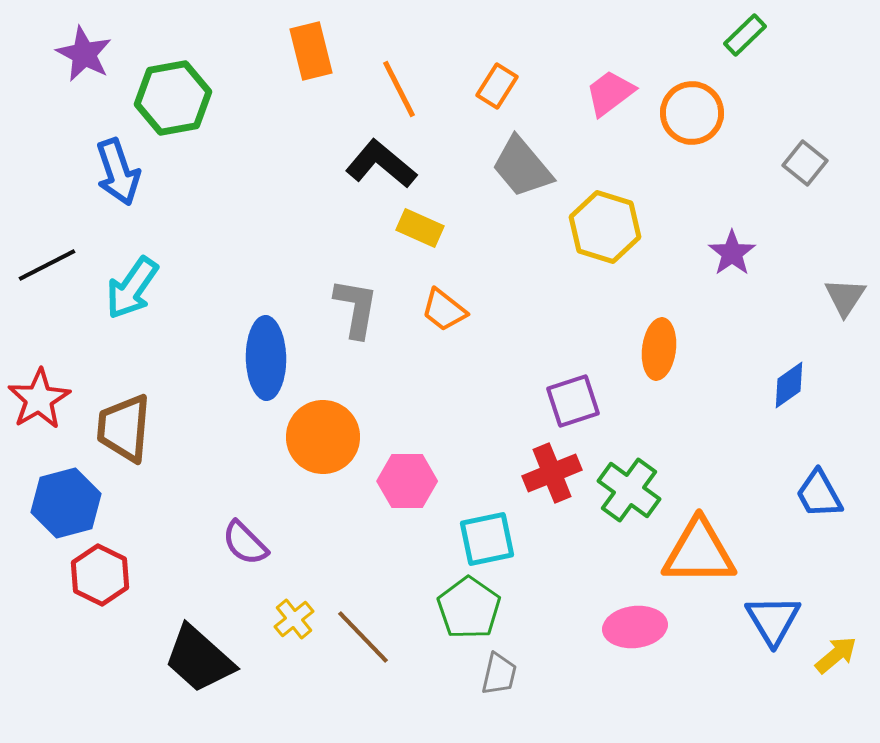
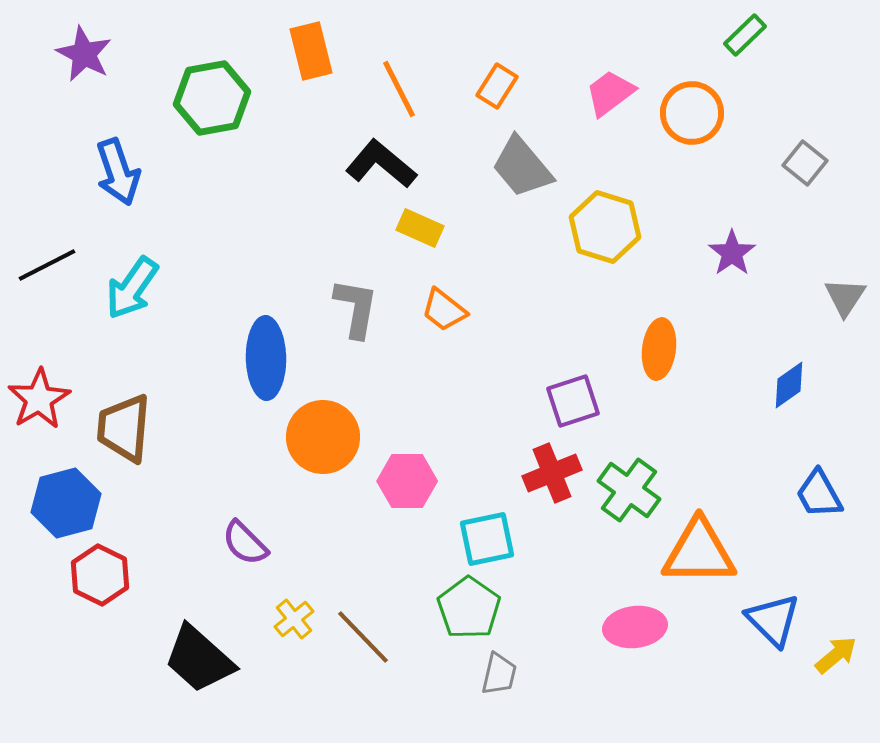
green hexagon at (173, 98): moved 39 px right
blue triangle at (773, 620): rotated 14 degrees counterclockwise
